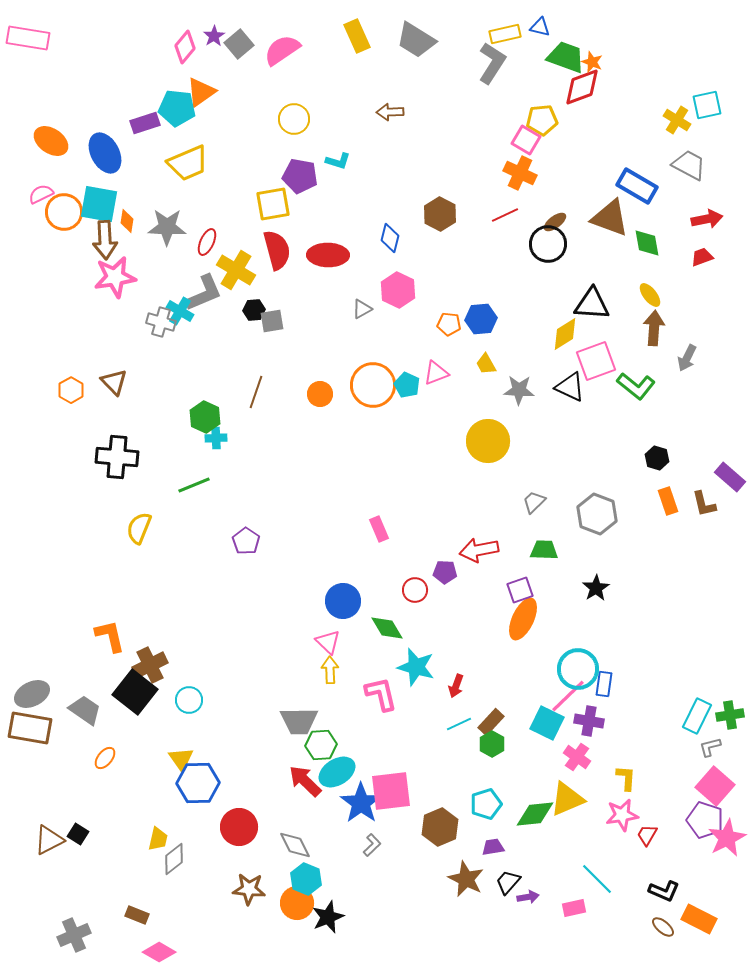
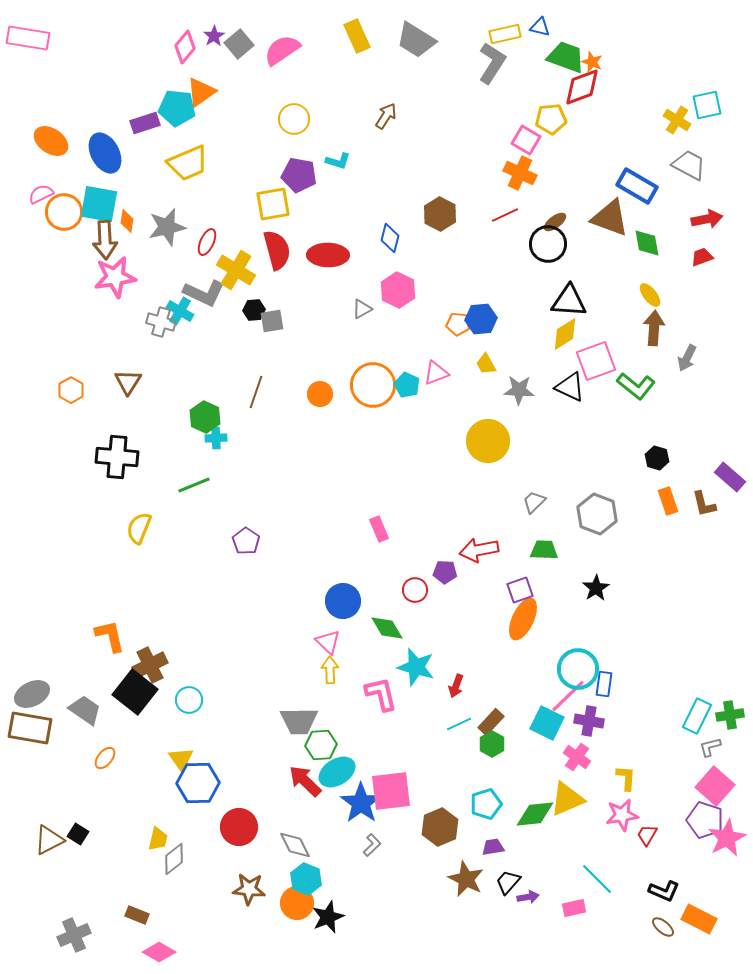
brown arrow at (390, 112): moved 4 px left, 4 px down; rotated 124 degrees clockwise
yellow pentagon at (542, 120): moved 9 px right, 1 px up
purple pentagon at (300, 176): moved 1 px left, 1 px up
gray star at (167, 227): rotated 15 degrees counterclockwise
gray L-shape at (204, 293): rotated 48 degrees clockwise
black triangle at (592, 304): moved 23 px left, 3 px up
orange pentagon at (449, 324): moved 9 px right
brown triangle at (114, 382): moved 14 px right; rotated 16 degrees clockwise
